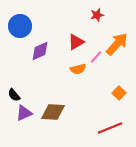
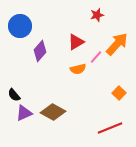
purple diamond: rotated 25 degrees counterclockwise
brown diamond: rotated 25 degrees clockwise
